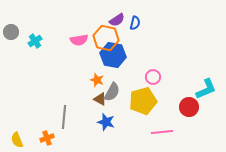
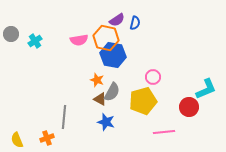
gray circle: moved 2 px down
pink line: moved 2 px right
